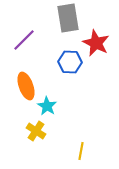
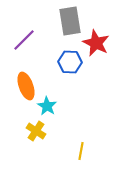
gray rectangle: moved 2 px right, 3 px down
